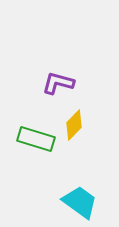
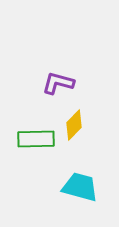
green rectangle: rotated 18 degrees counterclockwise
cyan trapezoid: moved 15 px up; rotated 21 degrees counterclockwise
